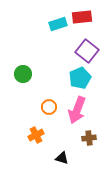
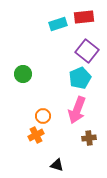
red rectangle: moved 2 px right
orange circle: moved 6 px left, 9 px down
black triangle: moved 5 px left, 7 px down
